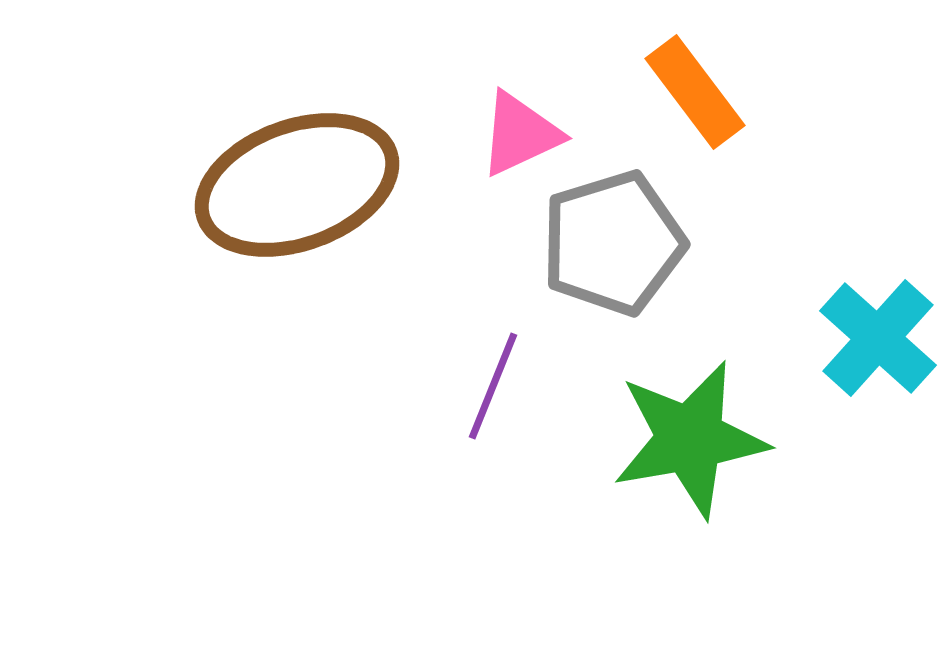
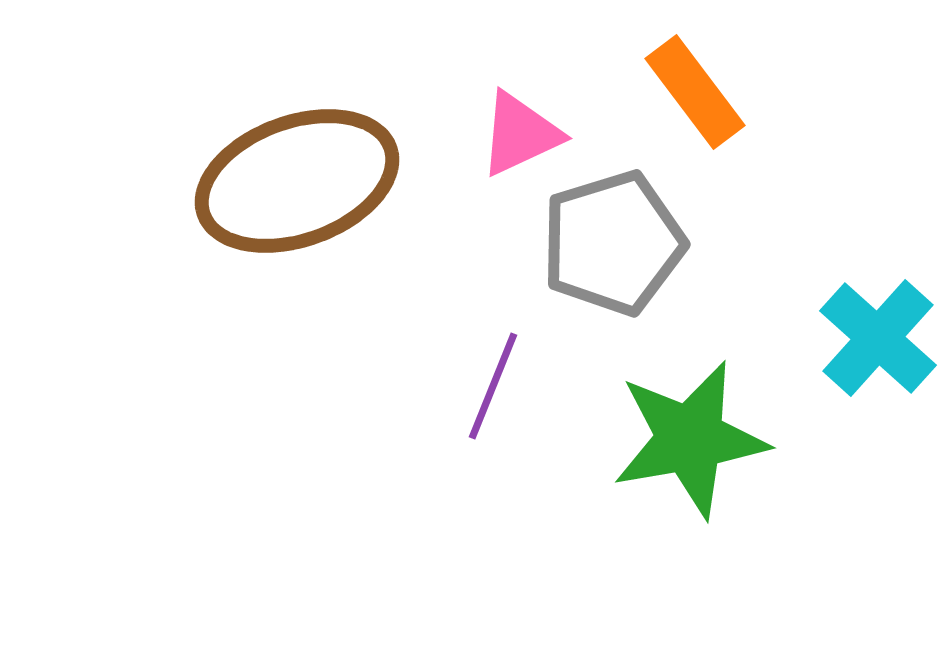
brown ellipse: moved 4 px up
